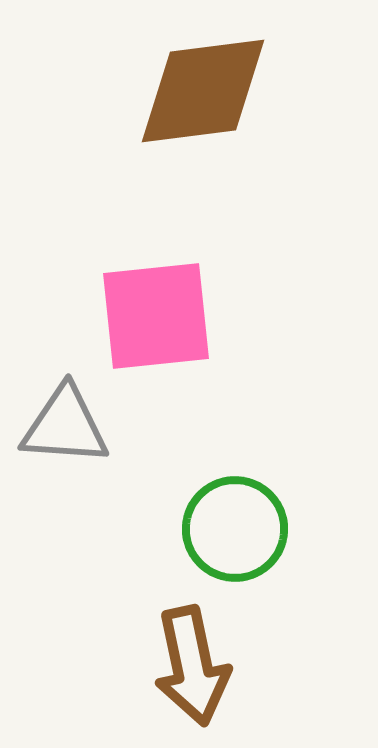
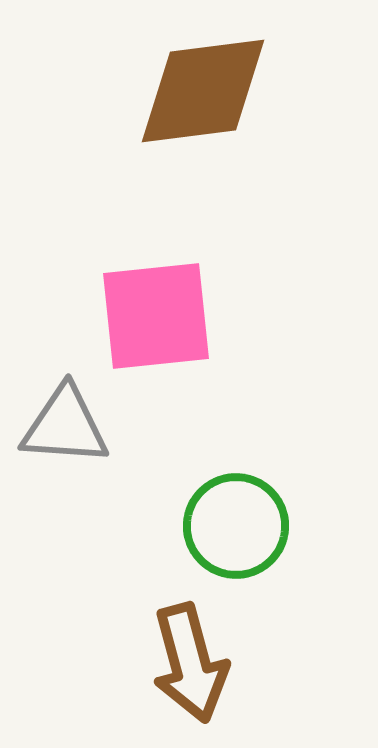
green circle: moved 1 px right, 3 px up
brown arrow: moved 2 px left, 3 px up; rotated 3 degrees counterclockwise
